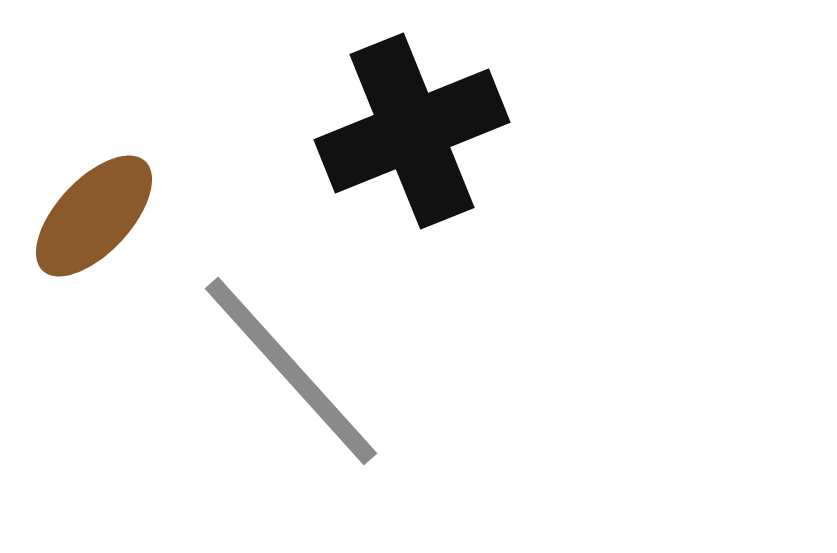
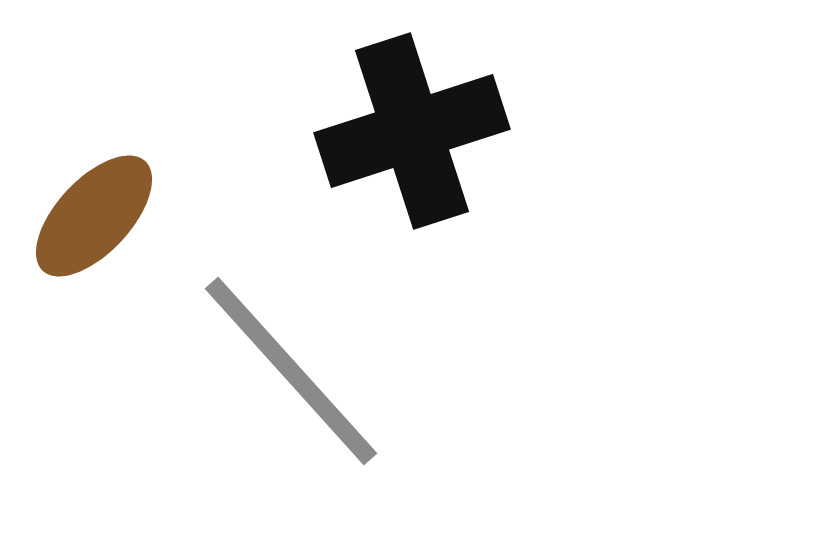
black cross: rotated 4 degrees clockwise
